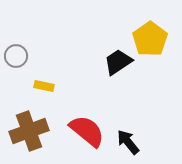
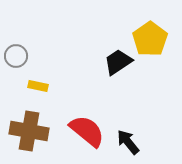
yellow rectangle: moved 6 px left
brown cross: rotated 30 degrees clockwise
